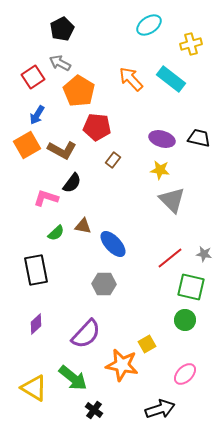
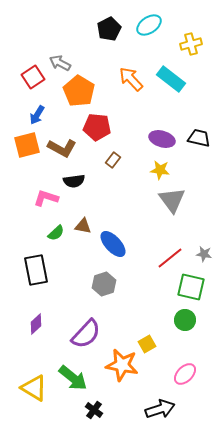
black pentagon: moved 47 px right
orange square: rotated 16 degrees clockwise
brown L-shape: moved 2 px up
black semicircle: moved 2 px right, 2 px up; rotated 45 degrees clockwise
gray triangle: rotated 8 degrees clockwise
gray hexagon: rotated 20 degrees counterclockwise
